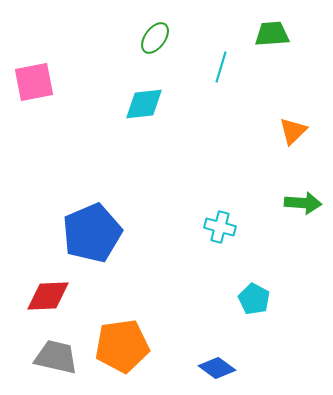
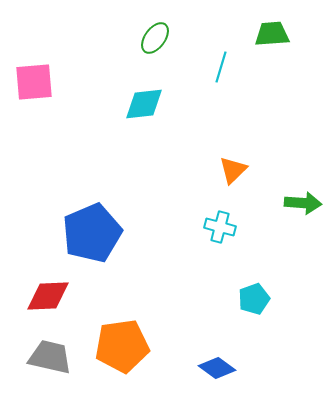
pink square: rotated 6 degrees clockwise
orange triangle: moved 60 px left, 39 px down
cyan pentagon: rotated 24 degrees clockwise
gray trapezoid: moved 6 px left
